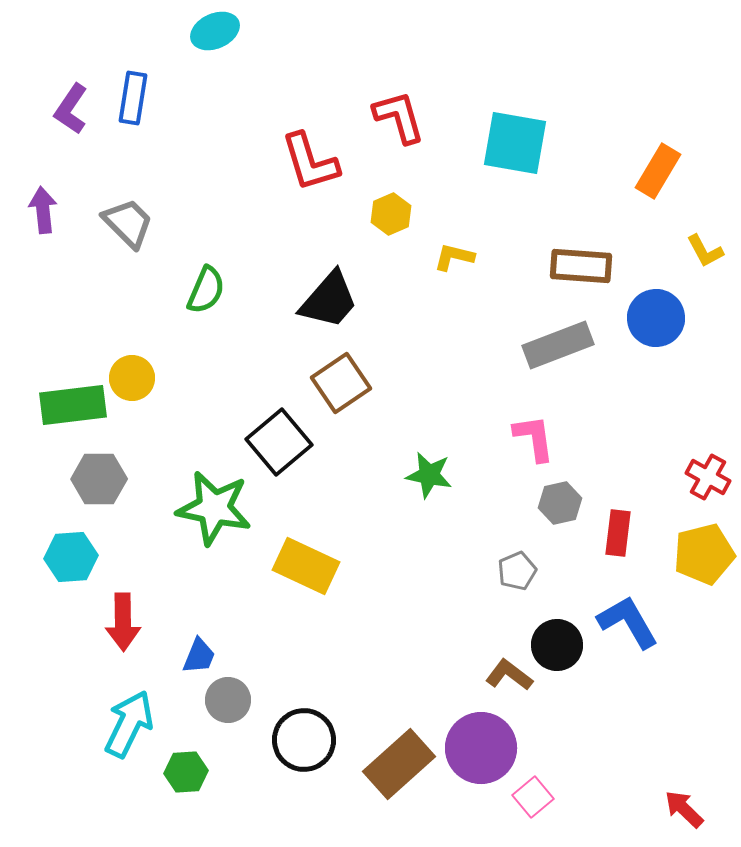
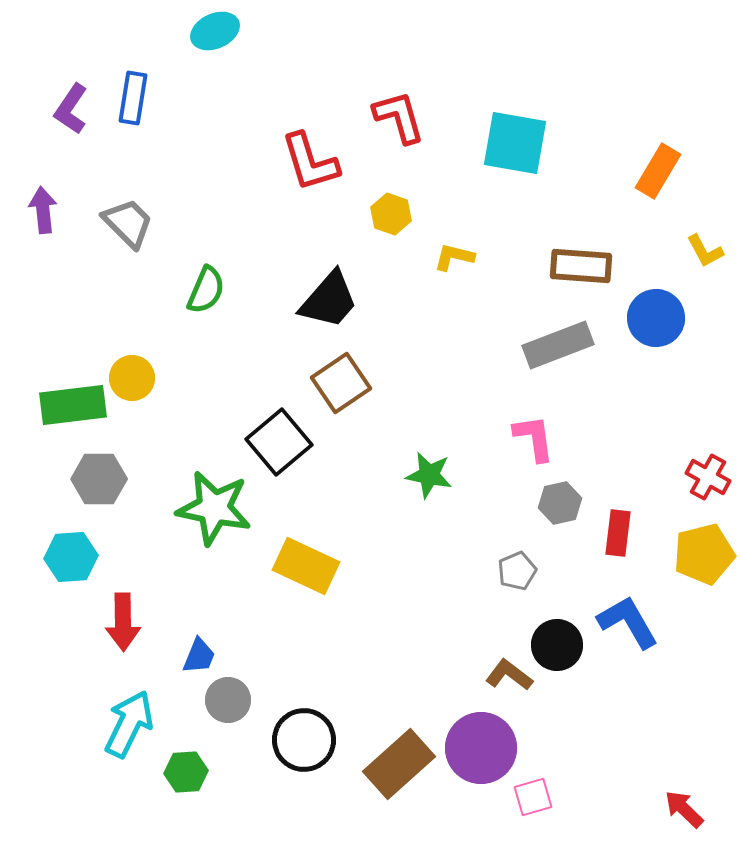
yellow hexagon at (391, 214): rotated 18 degrees counterclockwise
pink square at (533, 797): rotated 24 degrees clockwise
